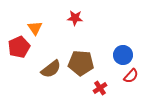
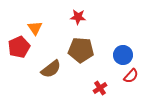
red star: moved 3 px right, 1 px up
brown pentagon: moved 13 px up
